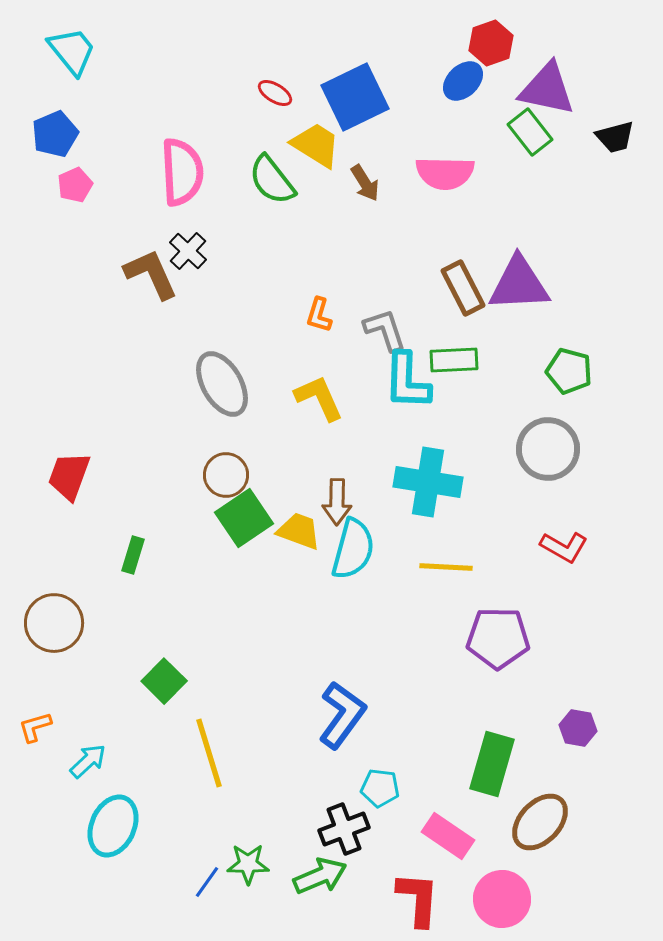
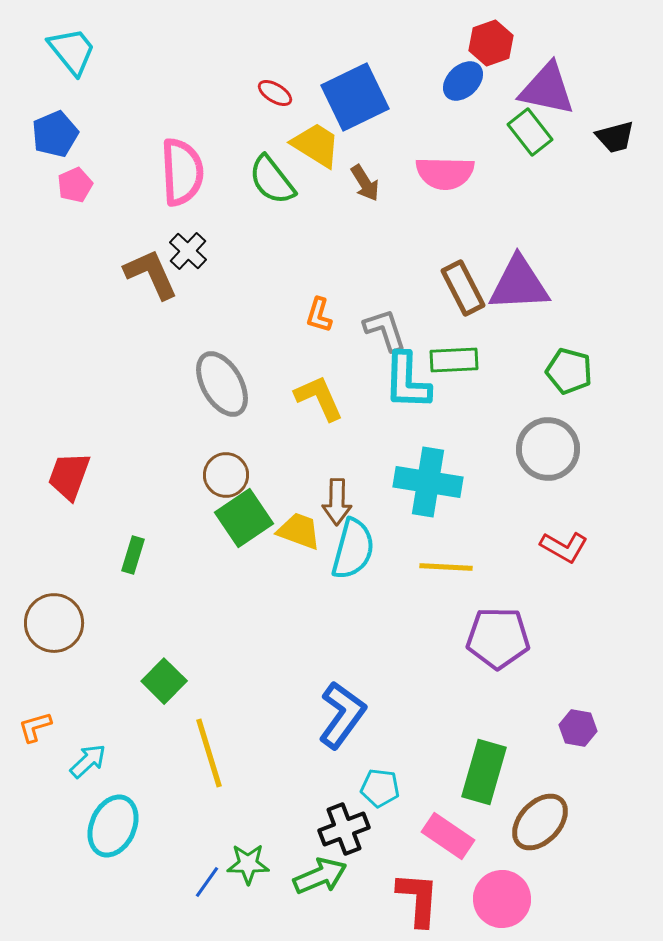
green rectangle at (492, 764): moved 8 px left, 8 px down
